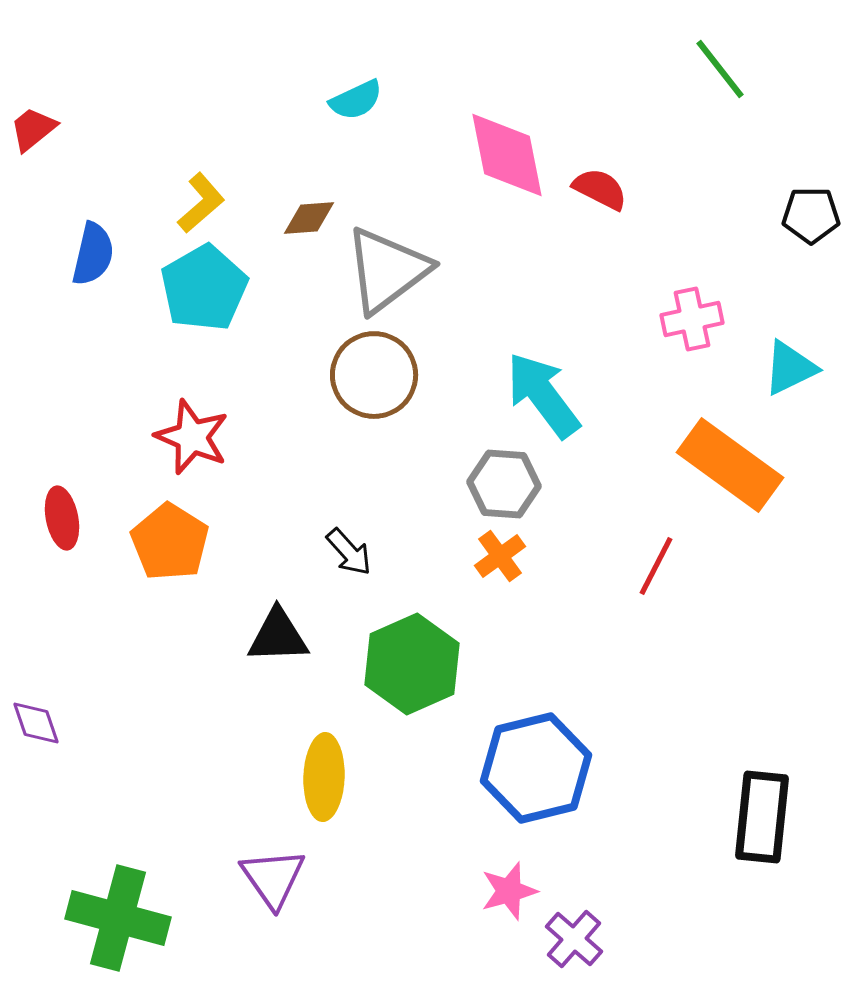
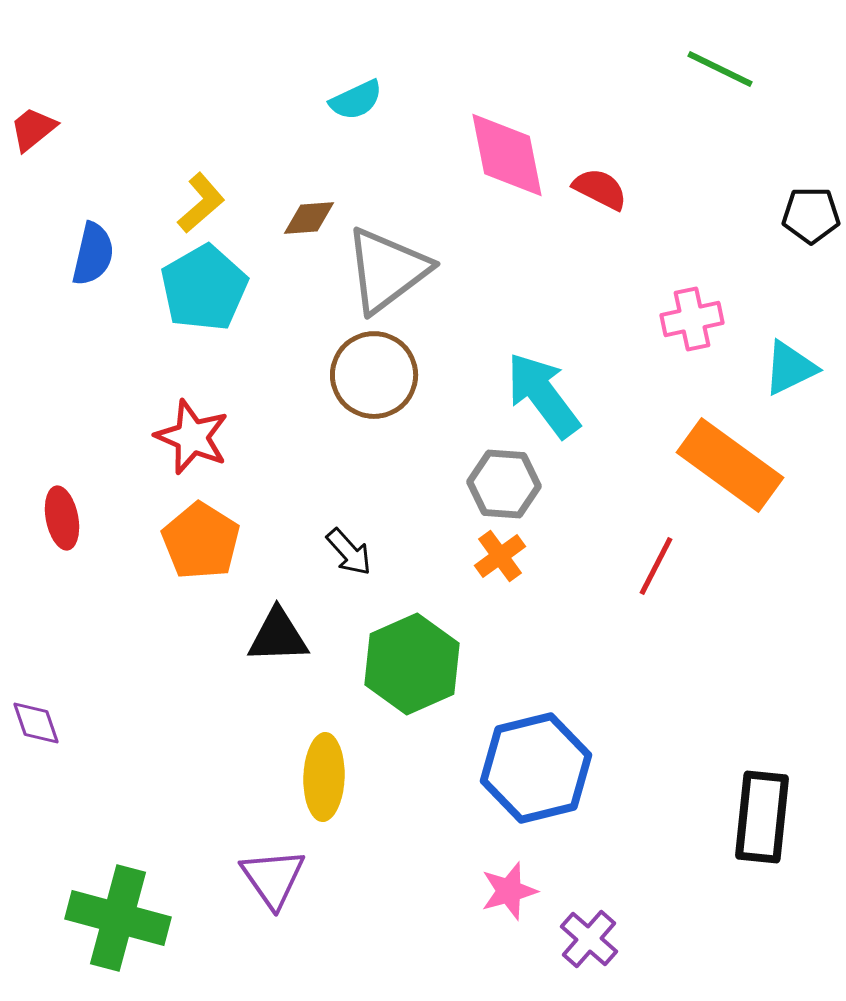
green line: rotated 26 degrees counterclockwise
orange pentagon: moved 31 px right, 1 px up
purple cross: moved 15 px right
